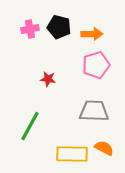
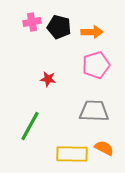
pink cross: moved 2 px right, 7 px up
orange arrow: moved 2 px up
